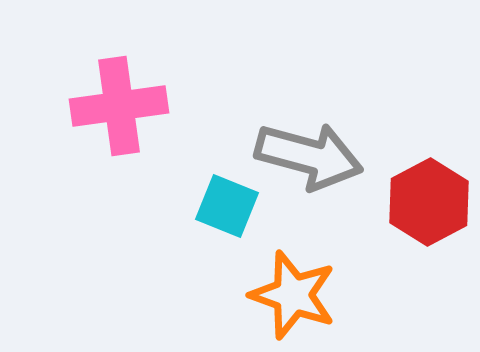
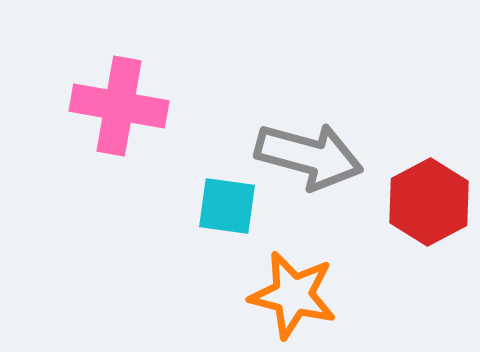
pink cross: rotated 18 degrees clockwise
cyan square: rotated 14 degrees counterclockwise
orange star: rotated 6 degrees counterclockwise
